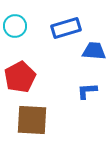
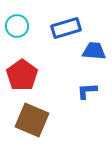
cyan circle: moved 2 px right
red pentagon: moved 2 px right, 2 px up; rotated 8 degrees counterclockwise
brown square: rotated 20 degrees clockwise
